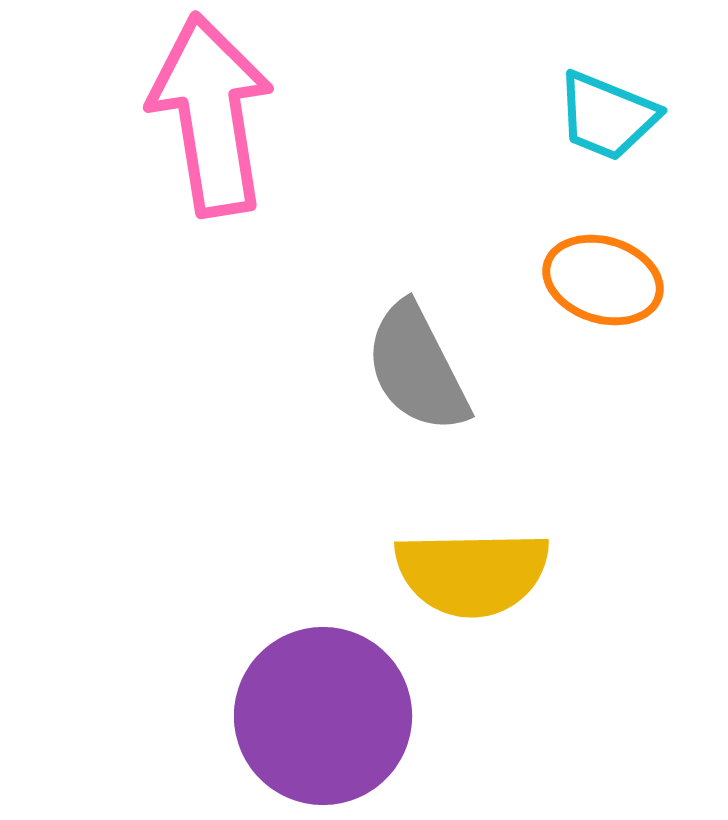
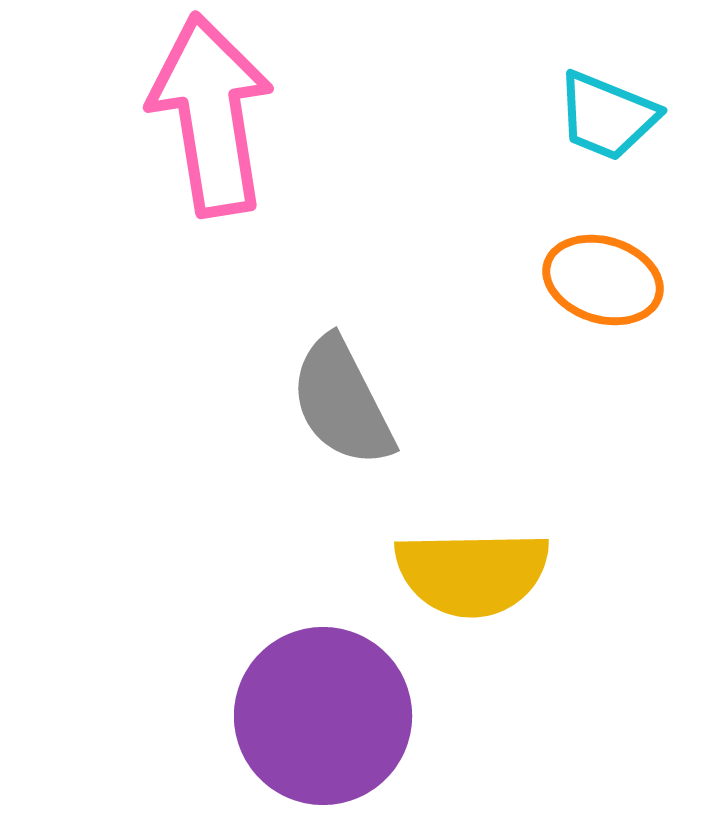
gray semicircle: moved 75 px left, 34 px down
